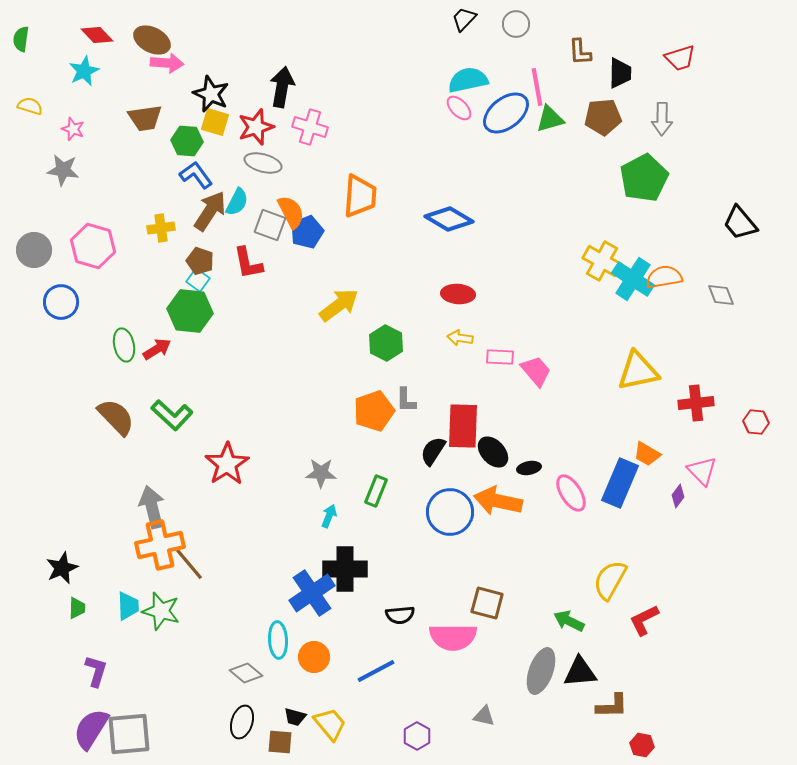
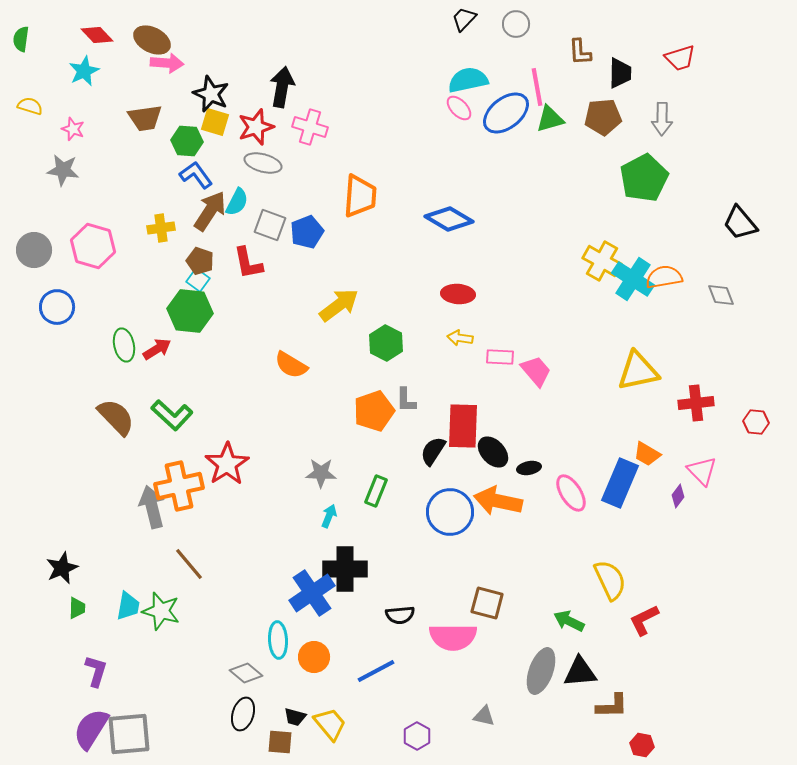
orange semicircle at (291, 212): moved 153 px down; rotated 148 degrees clockwise
blue circle at (61, 302): moved 4 px left, 5 px down
orange cross at (160, 545): moved 19 px right, 59 px up
yellow semicircle at (610, 580): rotated 126 degrees clockwise
cyan trapezoid at (128, 606): rotated 12 degrees clockwise
black ellipse at (242, 722): moved 1 px right, 8 px up
